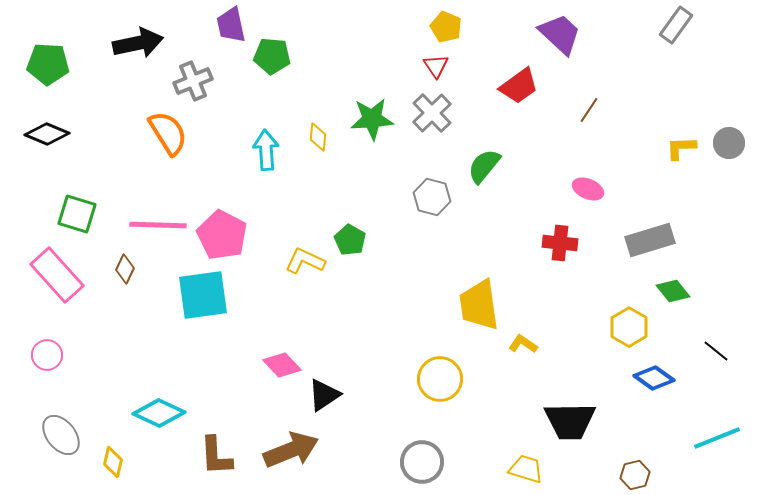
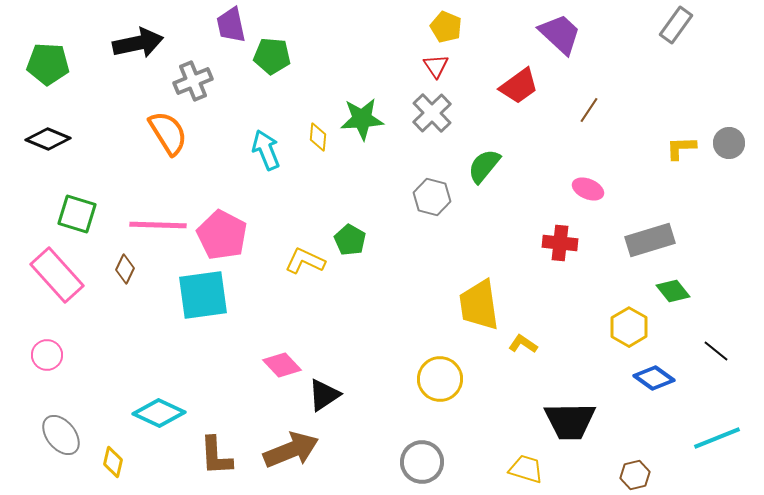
green star at (372, 119): moved 10 px left
black diamond at (47, 134): moved 1 px right, 5 px down
cyan arrow at (266, 150): rotated 18 degrees counterclockwise
